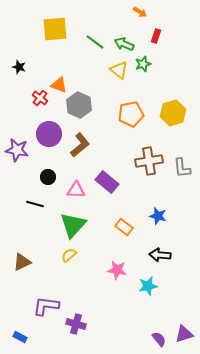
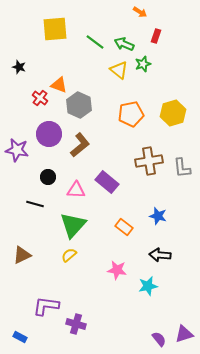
brown triangle: moved 7 px up
